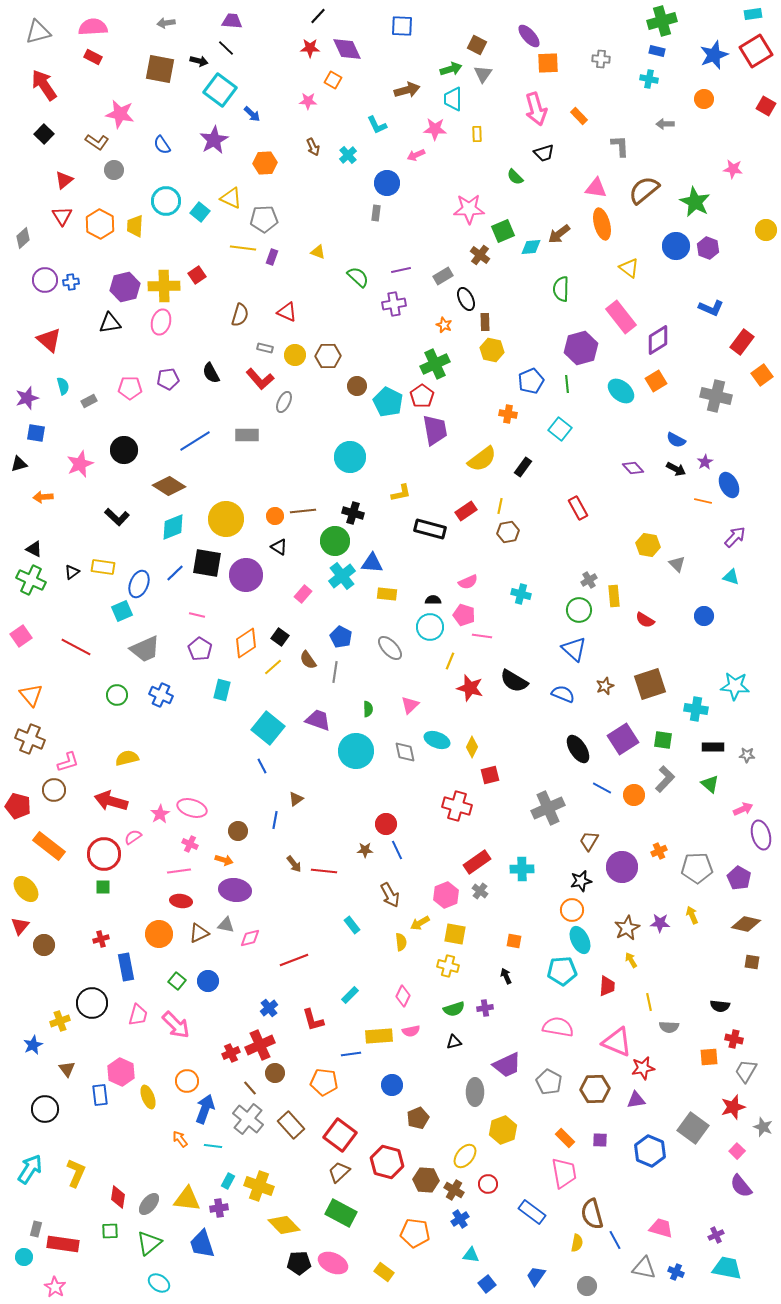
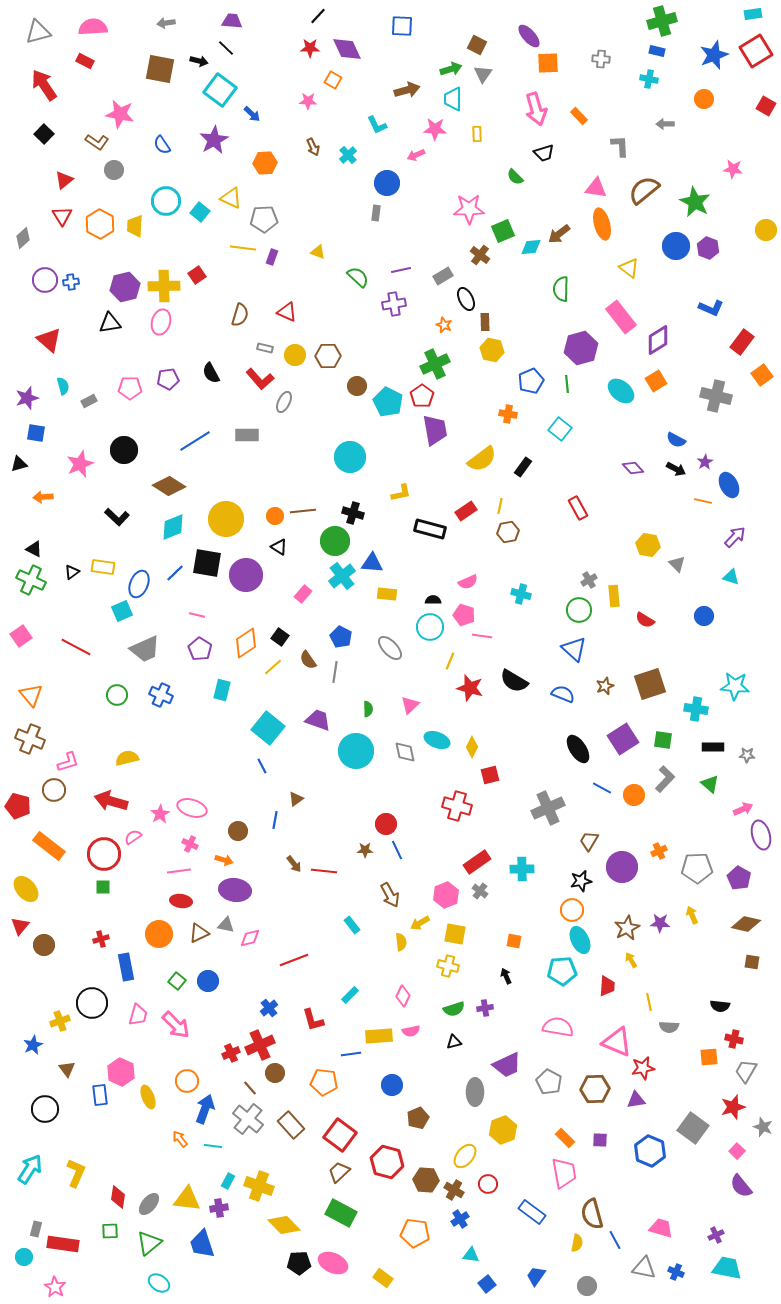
red rectangle at (93, 57): moved 8 px left, 4 px down
yellow rectangle at (384, 1272): moved 1 px left, 6 px down
